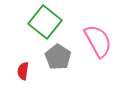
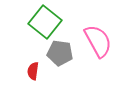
gray pentagon: moved 2 px right, 4 px up; rotated 25 degrees counterclockwise
red semicircle: moved 10 px right
